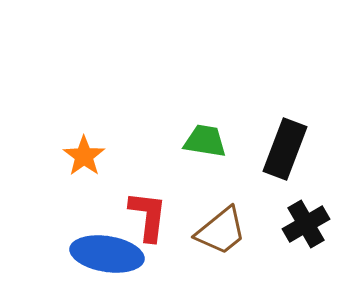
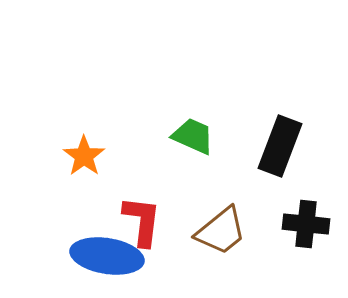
green trapezoid: moved 12 px left, 5 px up; rotated 15 degrees clockwise
black rectangle: moved 5 px left, 3 px up
red L-shape: moved 6 px left, 5 px down
black cross: rotated 36 degrees clockwise
blue ellipse: moved 2 px down
